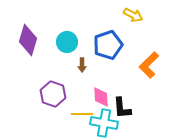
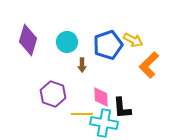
yellow arrow: moved 25 px down
